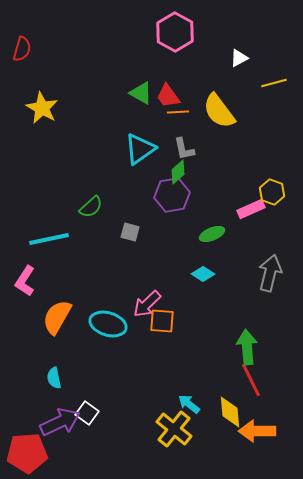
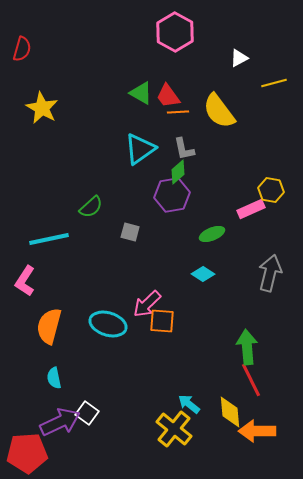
yellow hexagon: moved 1 px left, 2 px up; rotated 10 degrees counterclockwise
orange semicircle: moved 8 px left, 9 px down; rotated 15 degrees counterclockwise
